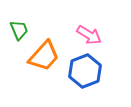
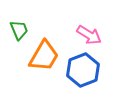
orange trapezoid: rotated 12 degrees counterclockwise
blue hexagon: moved 2 px left, 1 px up
